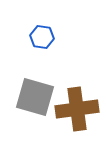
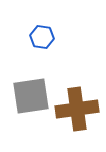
gray square: moved 4 px left, 1 px up; rotated 24 degrees counterclockwise
